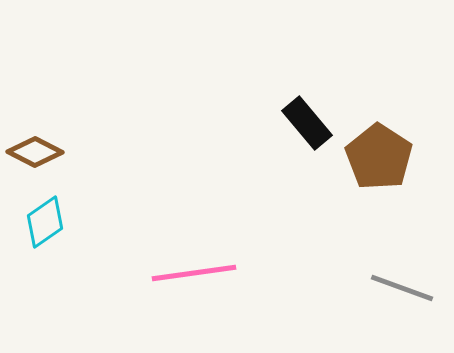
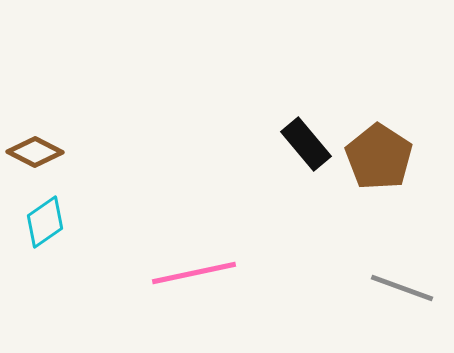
black rectangle: moved 1 px left, 21 px down
pink line: rotated 4 degrees counterclockwise
